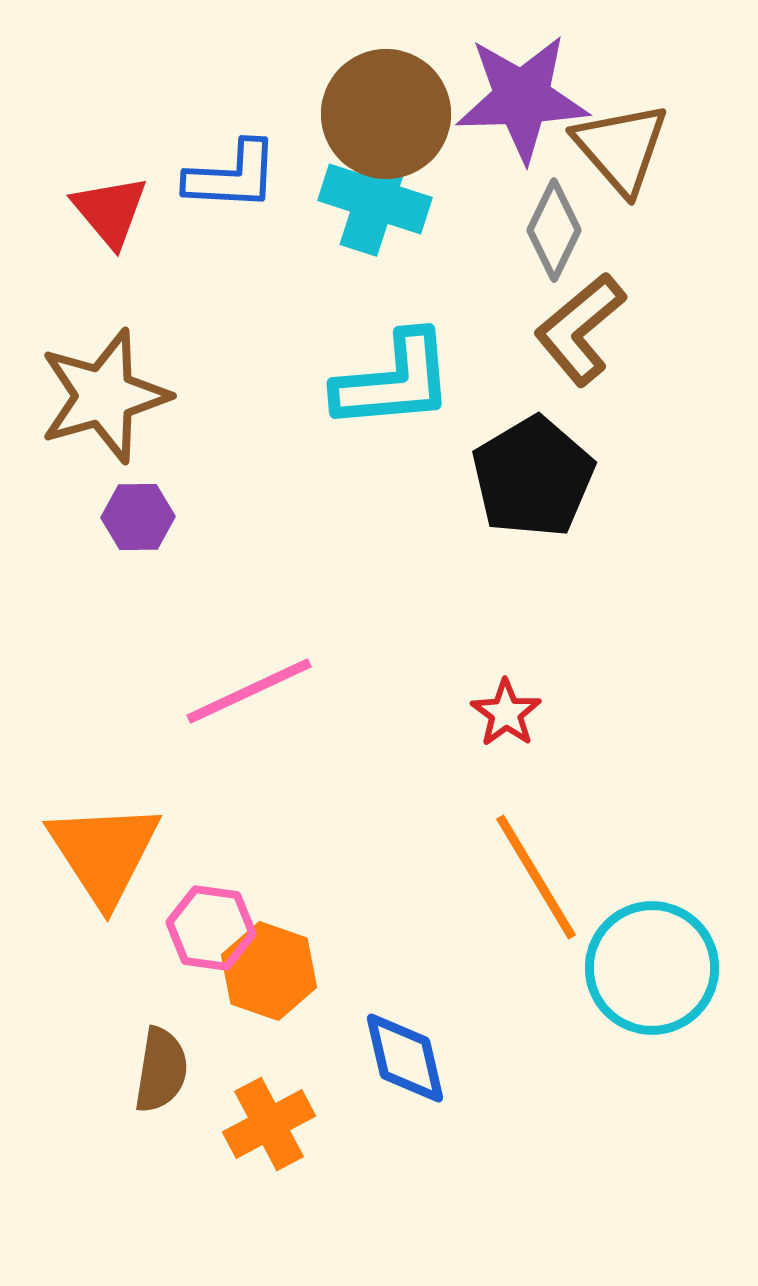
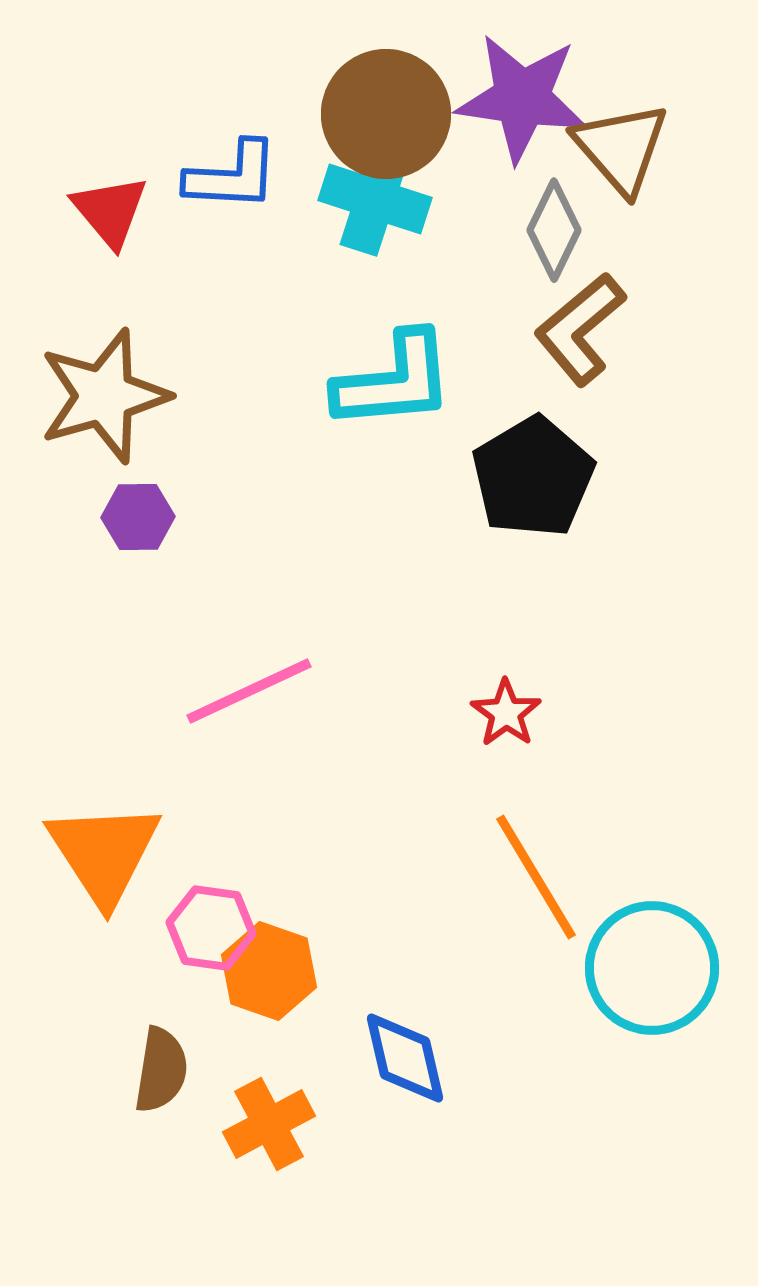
purple star: rotated 10 degrees clockwise
